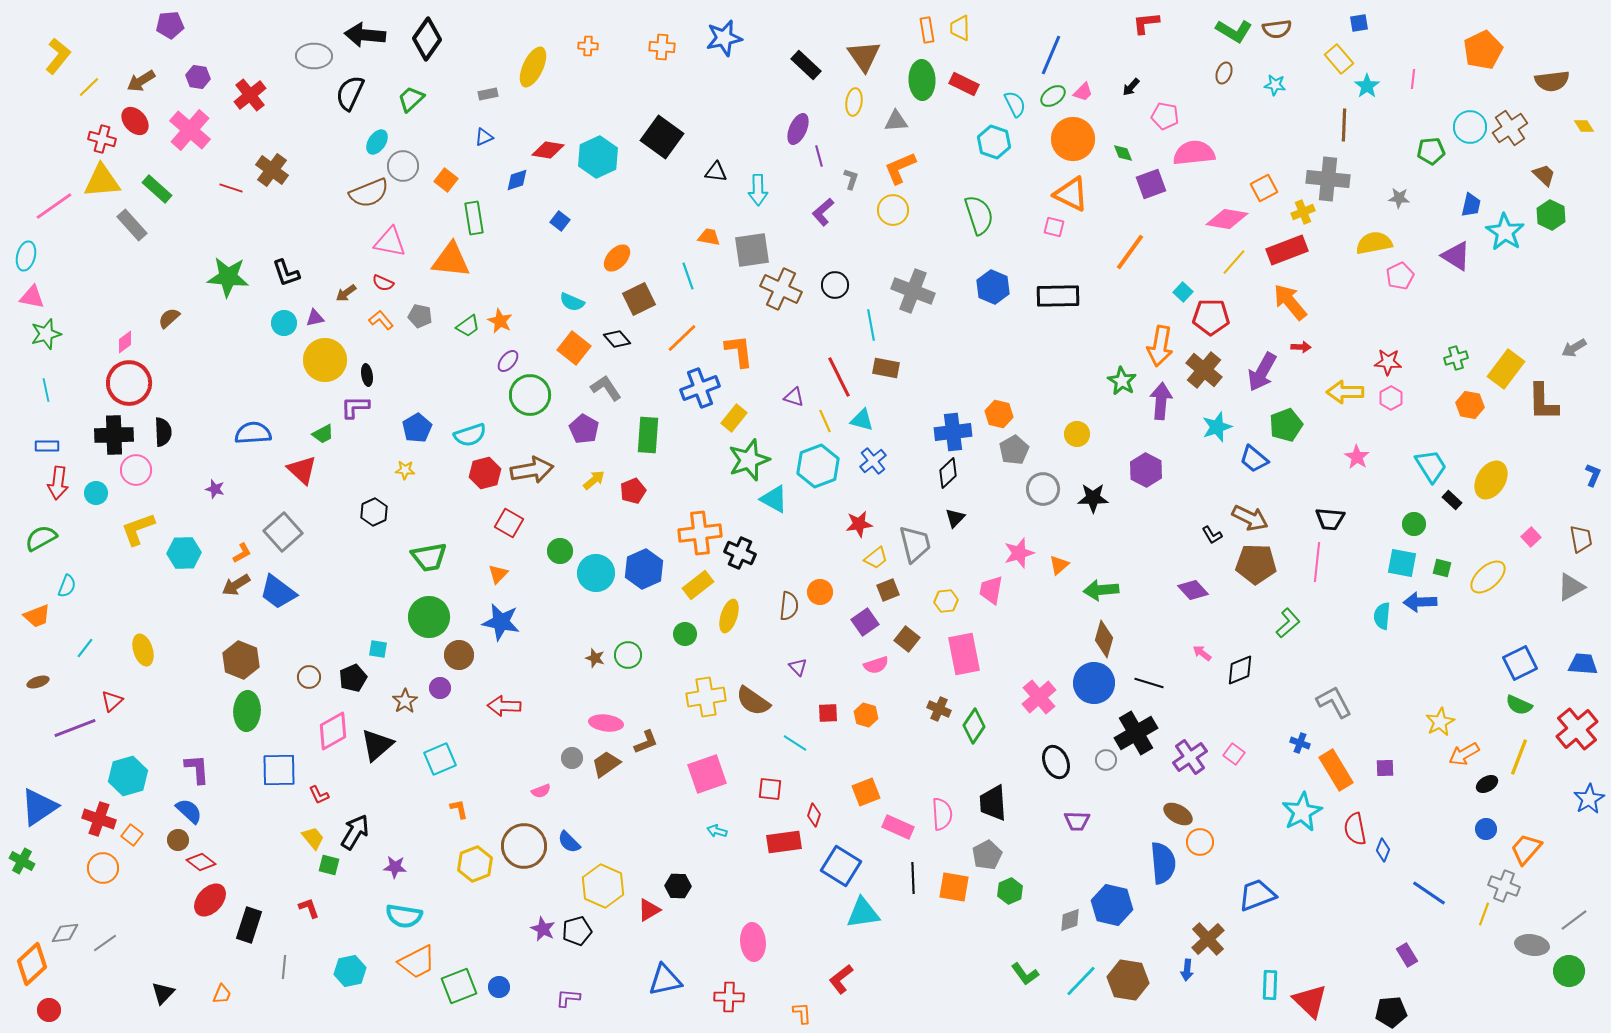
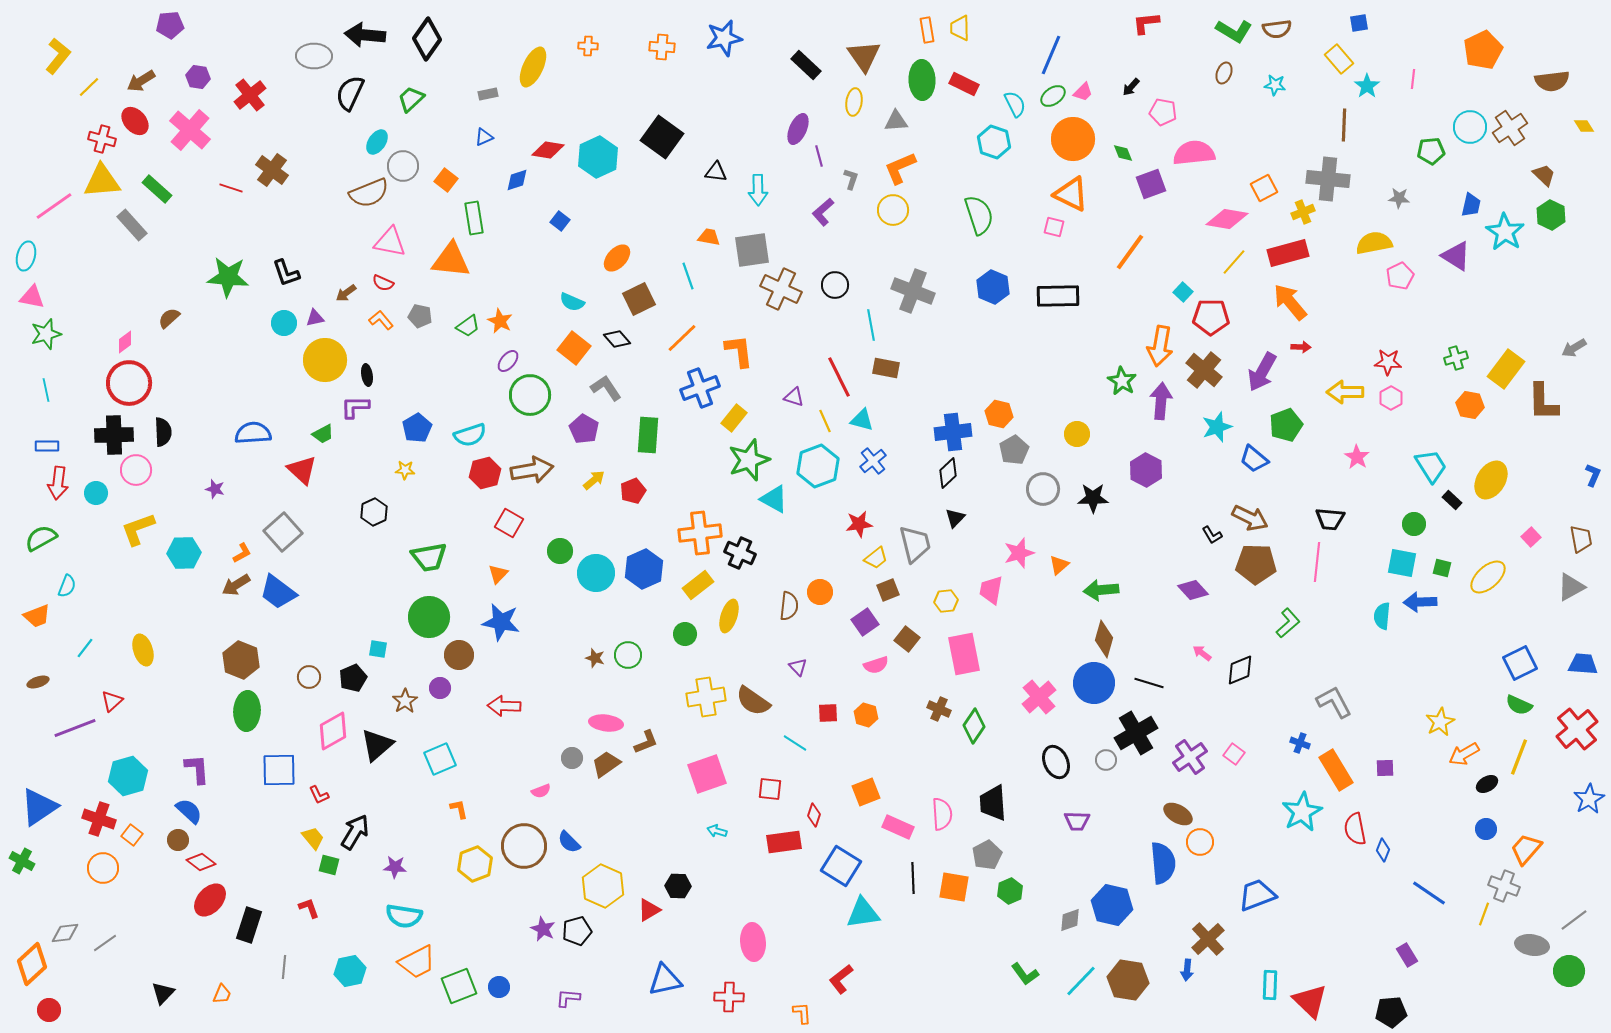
pink pentagon at (1165, 116): moved 2 px left, 4 px up
red rectangle at (1287, 250): moved 1 px right, 3 px down; rotated 6 degrees clockwise
